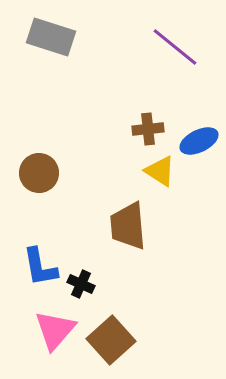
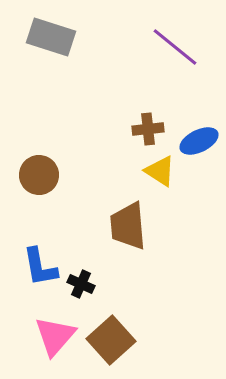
brown circle: moved 2 px down
pink triangle: moved 6 px down
